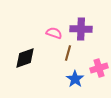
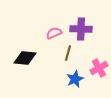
pink semicircle: rotated 42 degrees counterclockwise
black diamond: rotated 25 degrees clockwise
pink cross: rotated 12 degrees counterclockwise
blue star: rotated 12 degrees clockwise
